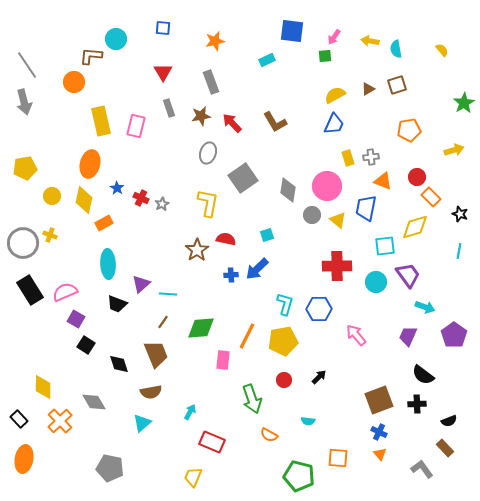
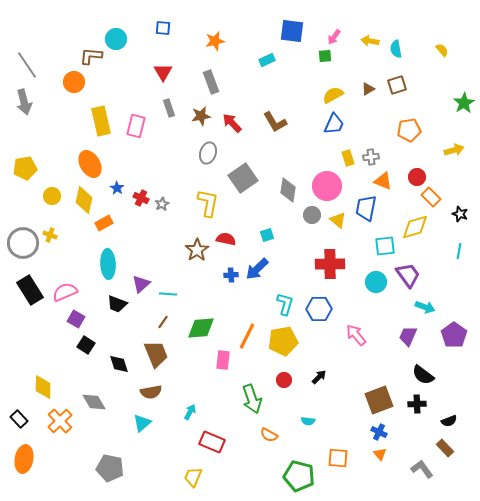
yellow semicircle at (335, 95): moved 2 px left
orange ellipse at (90, 164): rotated 44 degrees counterclockwise
red cross at (337, 266): moved 7 px left, 2 px up
